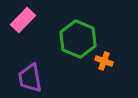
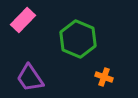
orange cross: moved 16 px down
purple trapezoid: rotated 24 degrees counterclockwise
